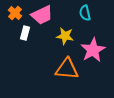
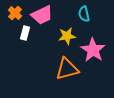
cyan semicircle: moved 1 px left, 1 px down
yellow star: moved 2 px right; rotated 18 degrees counterclockwise
pink star: rotated 10 degrees counterclockwise
orange triangle: rotated 20 degrees counterclockwise
